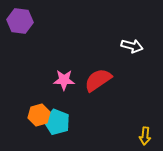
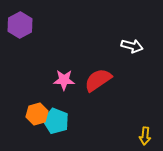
purple hexagon: moved 4 px down; rotated 25 degrees clockwise
orange hexagon: moved 2 px left, 1 px up
cyan pentagon: moved 1 px left, 1 px up
